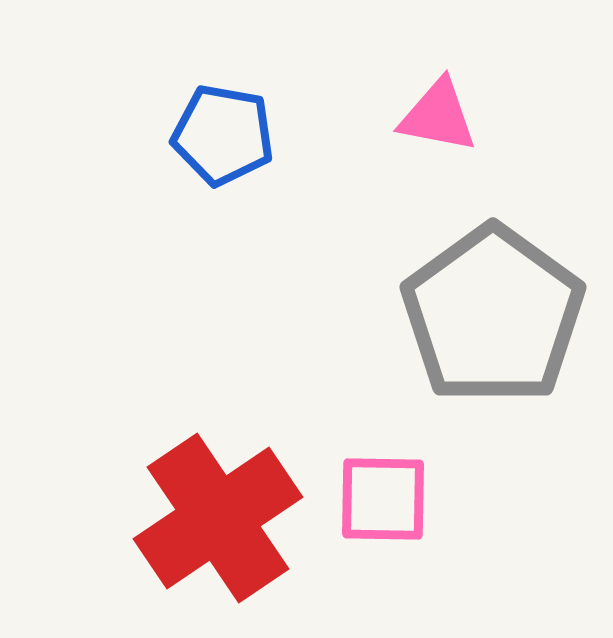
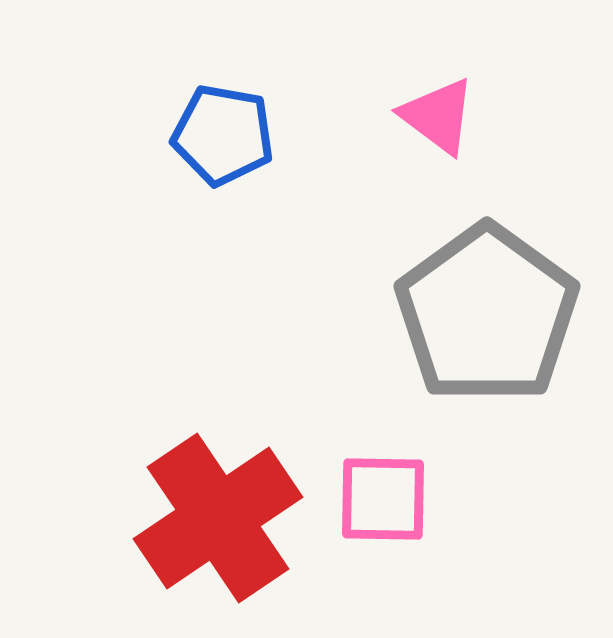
pink triangle: rotated 26 degrees clockwise
gray pentagon: moved 6 px left, 1 px up
